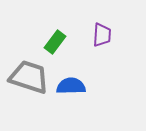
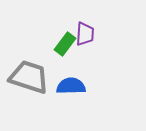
purple trapezoid: moved 17 px left, 1 px up
green rectangle: moved 10 px right, 2 px down
